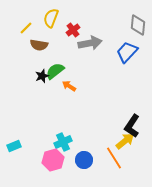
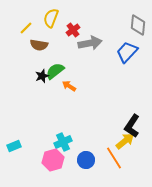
blue circle: moved 2 px right
